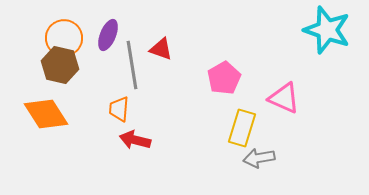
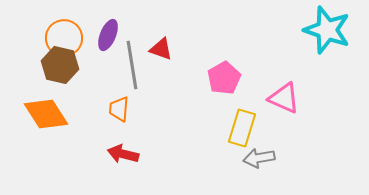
red arrow: moved 12 px left, 14 px down
